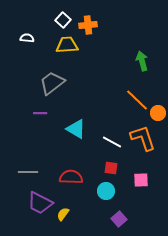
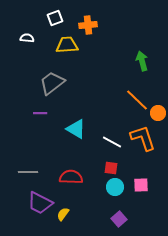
white square: moved 8 px left, 2 px up; rotated 28 degrees clockwise
pink square: moved 5 px down
cyan circle: moved 9 px right, 4 px up
